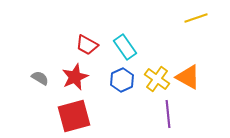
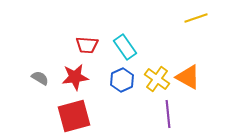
red trapezoid: rotated 25 degrees counterclockwise
red star: rotated 16 degrees clockwise
